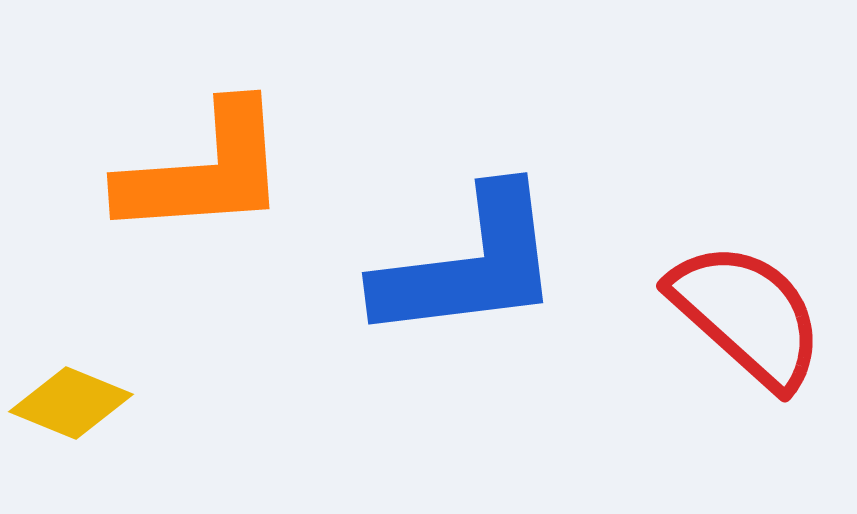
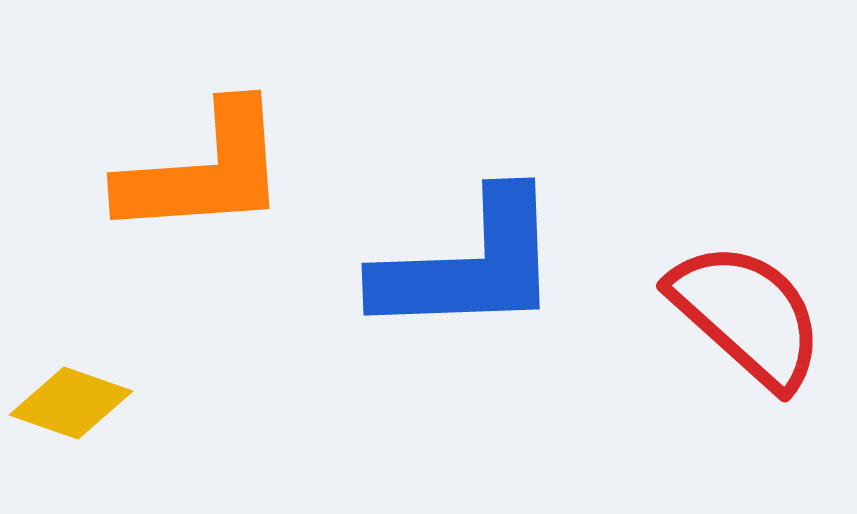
blue L-shape: rotated 5 degrees clockwise
yellow diamond: rotated 3 degrees counterclockwise
